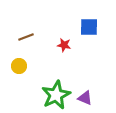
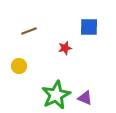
brown line: moved 3 px right, 6 px up
red star: moved 1 px right, 3 px down; rotated 24 degrees counterclockwise
